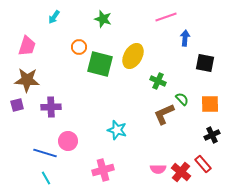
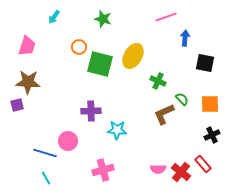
brown star: moved 1 px right, 2 px down
purple cross: moved 40 px right, 4 px down
cyan star: rotated 12 degrees counterclockwise
